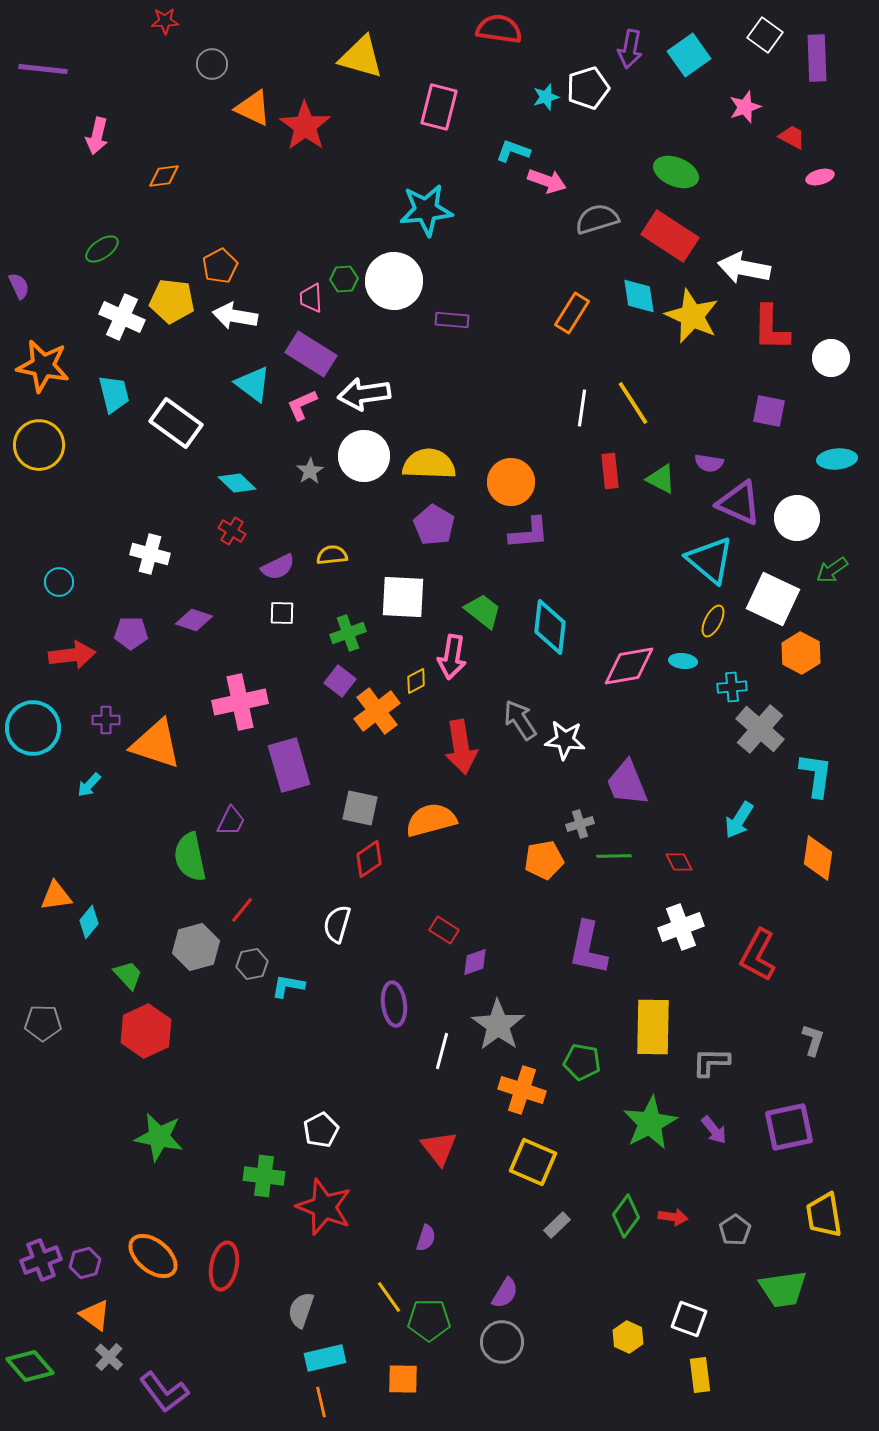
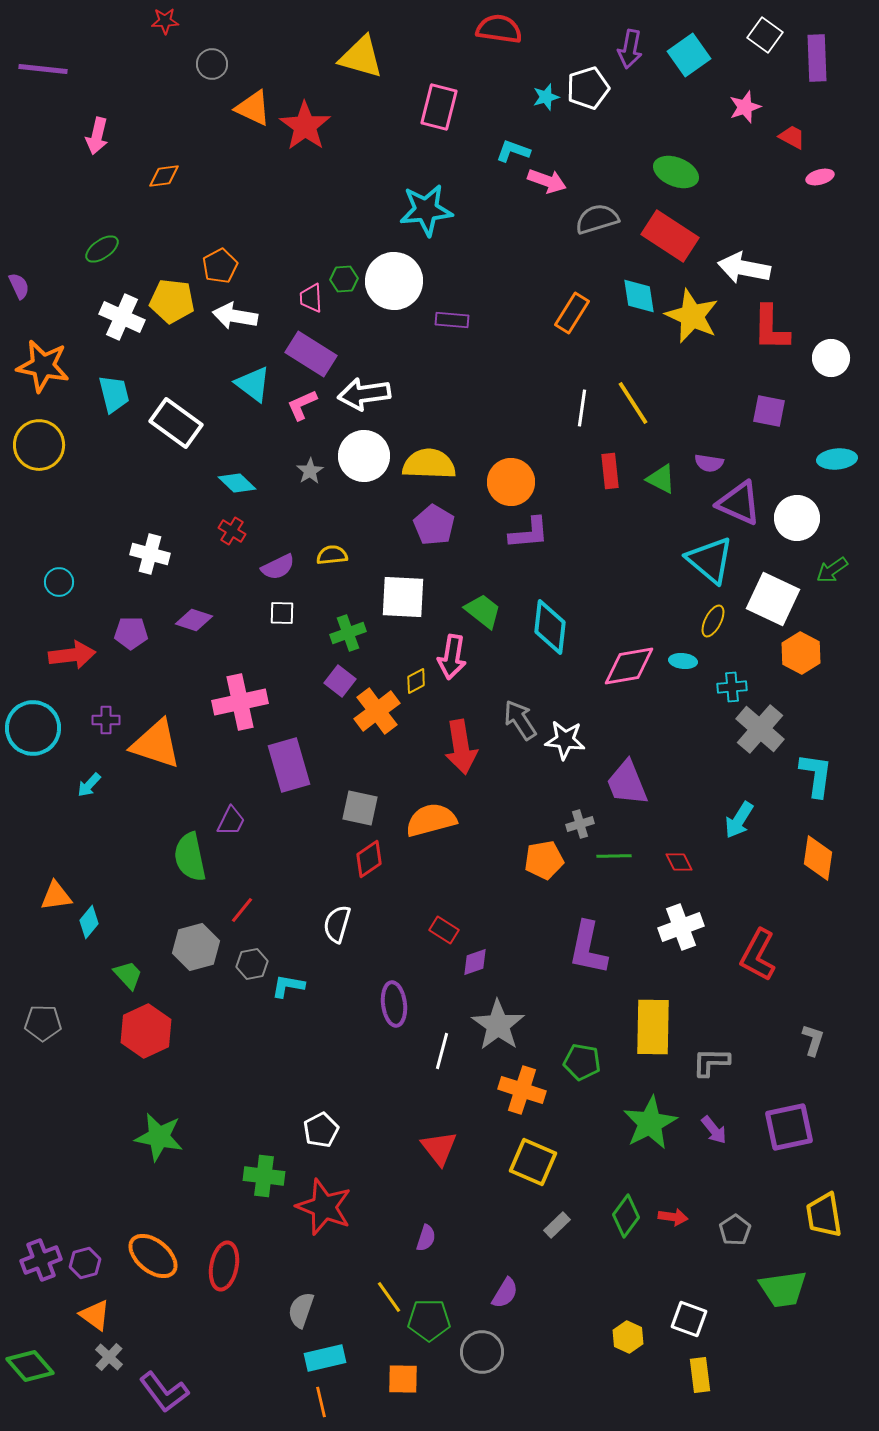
gray circle at (502, 1342): moved 20 px left, 10 px down
